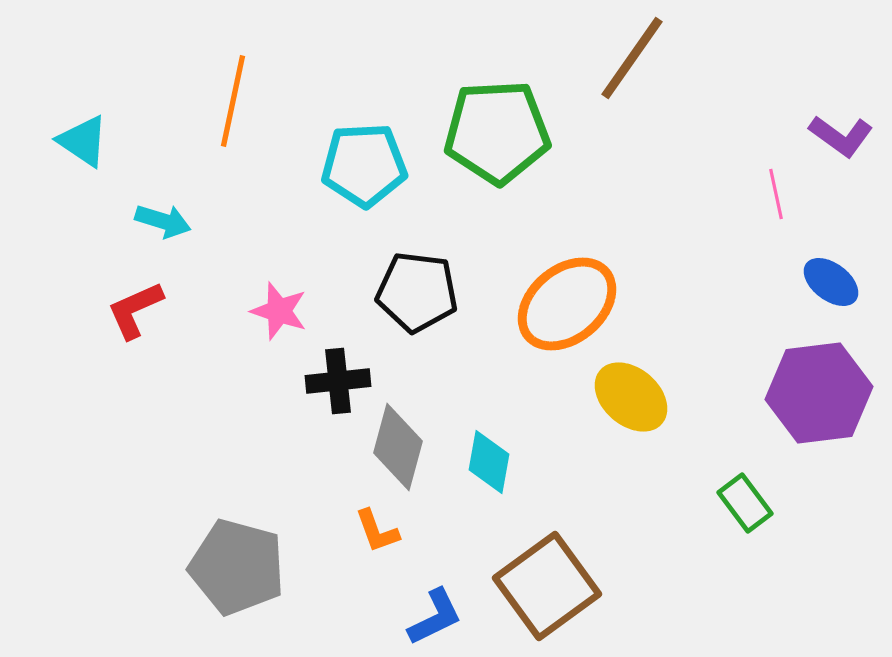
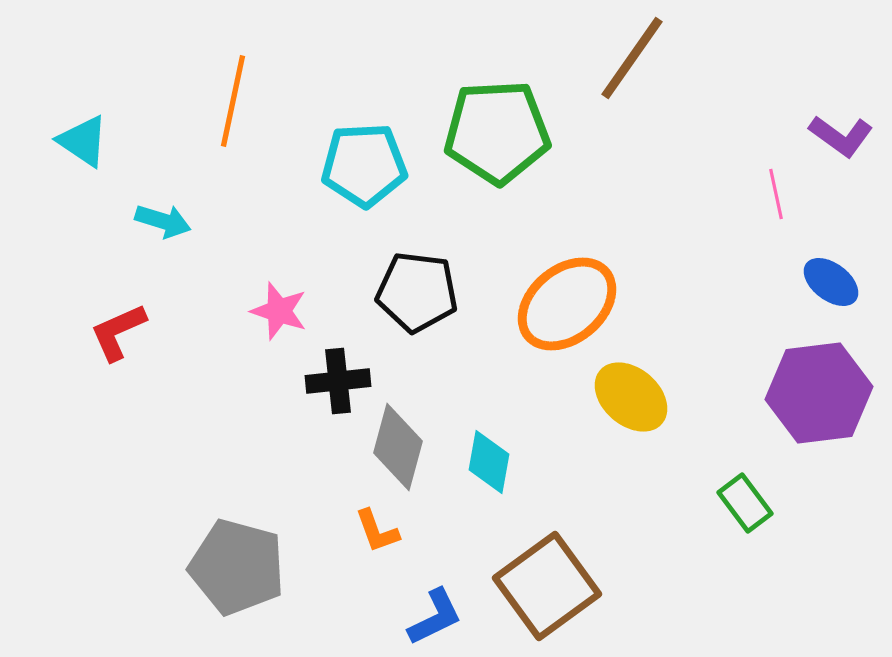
red L-shape: moved 17 px left, 22 px down
